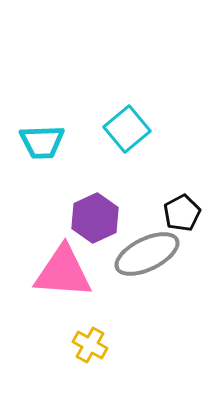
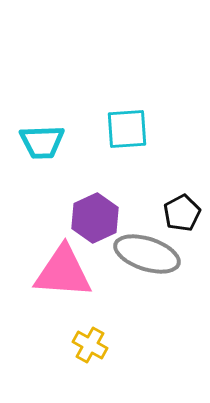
cyan square: rotated 36 degrees clockwise
gray ellipse: rotated 44 degrees clockwise
